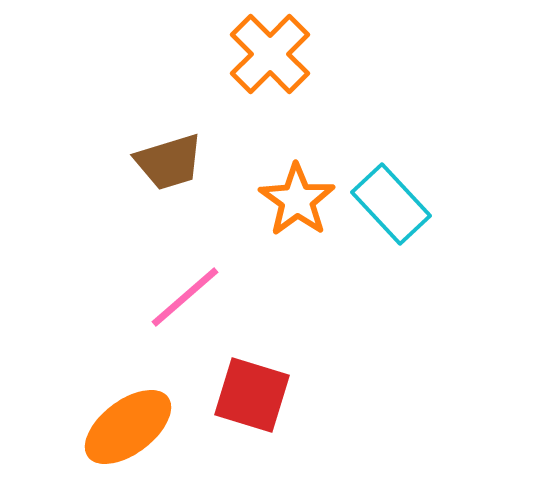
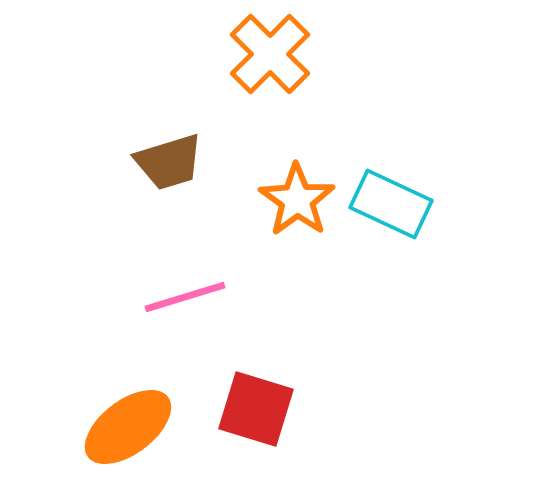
cyan rectangle: rotated 22 degrees counterclockwise
pink line: rotated 24 degrees clockwise
red square: moved 4 px right, 14 px down
